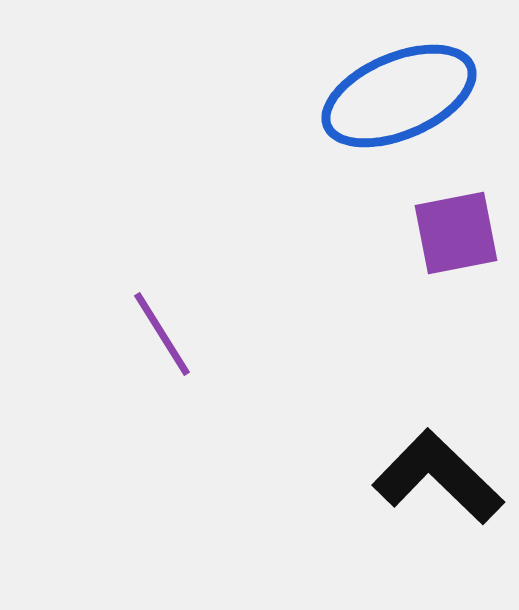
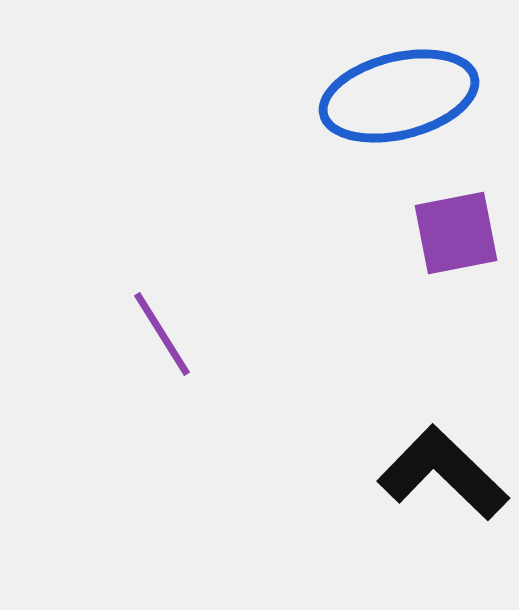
blue ellipse: rotated 9 degrees clockwise
black L-shape: moved 5 px right, 4 px up
